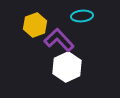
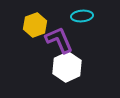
purple L-shape: rotated 20 degrees clockwise
